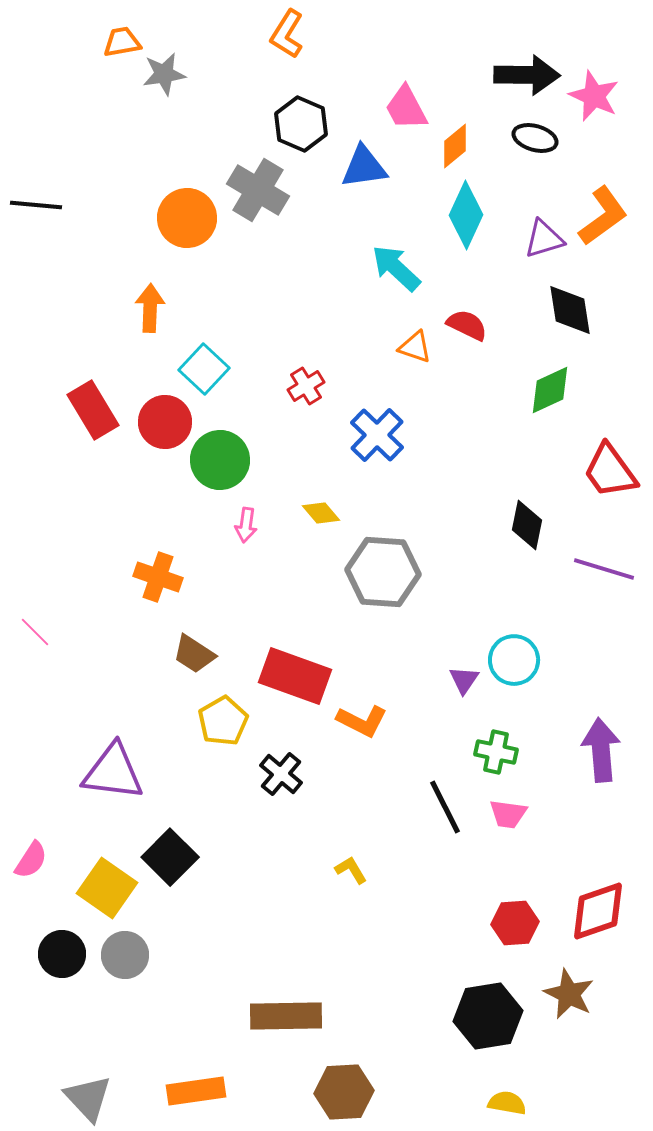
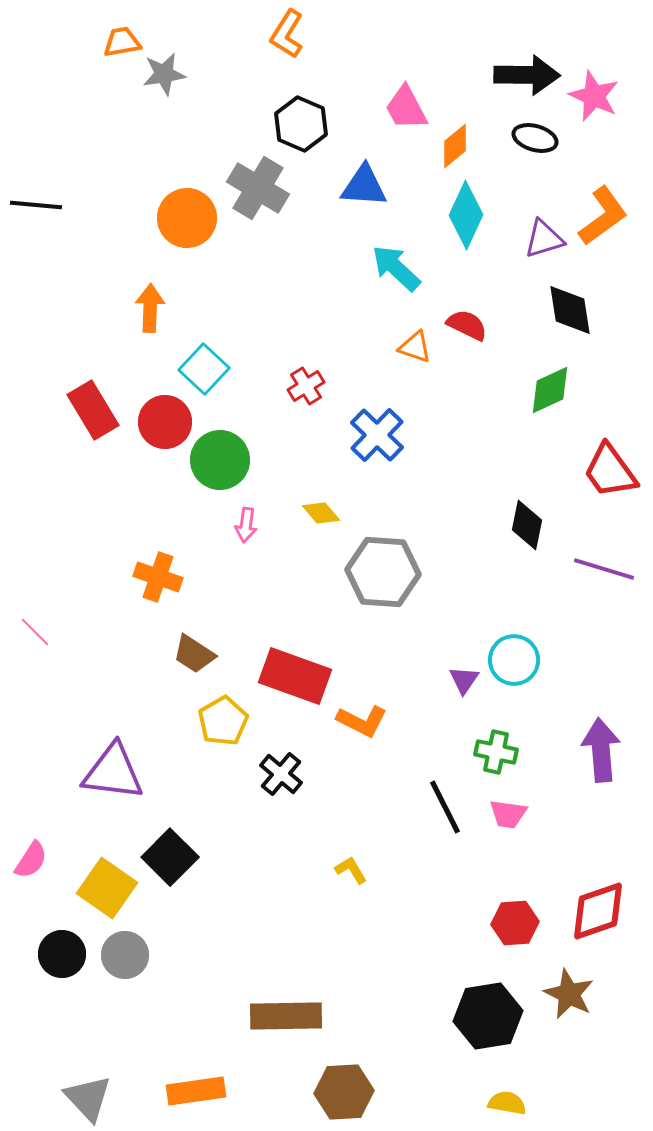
blue triangle at (364, 167): moved 19 px down; rotated 12 degrees clockwise
gray cross at (258, 190): moved 2 px up
